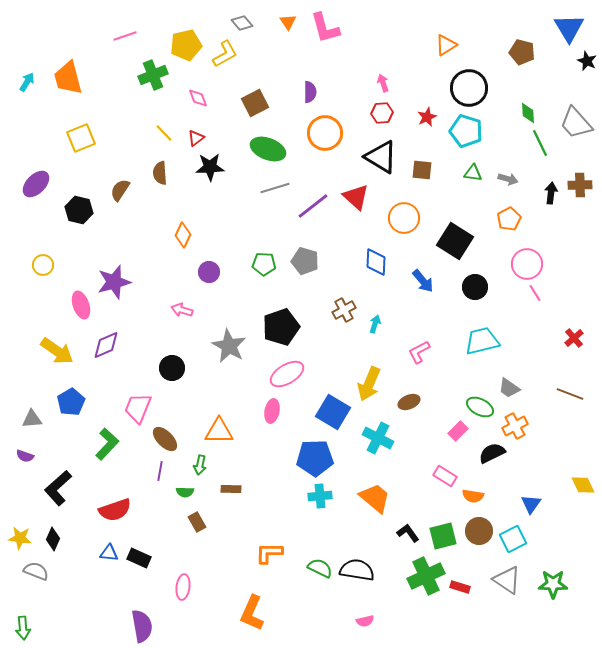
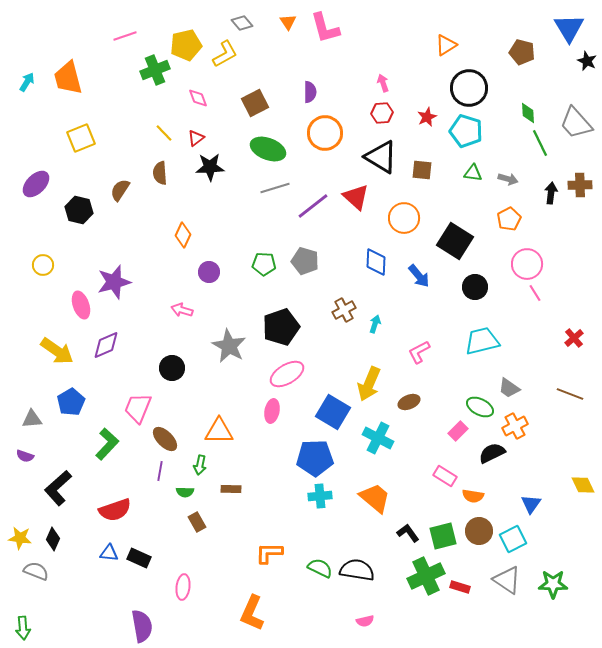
green cross at (153, 75): moved 2 px right, 5 px up
blue arrow at (423, 281): moved 4 px left, 5 px up
